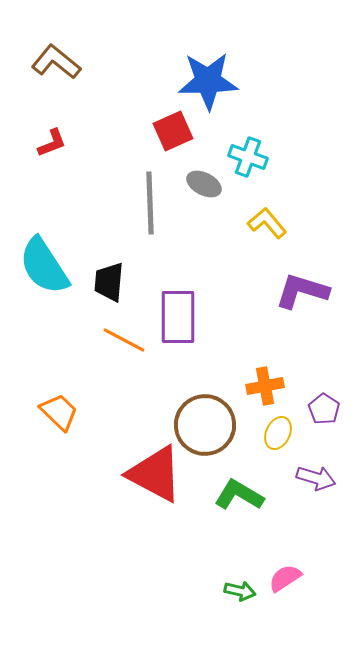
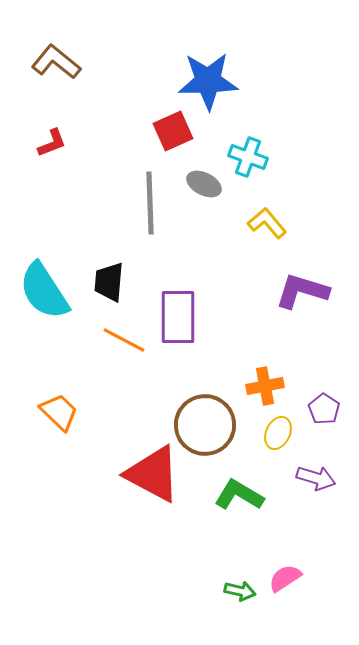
cyan semicircle: moved 25 px down
red triangle: moved 2 px left
